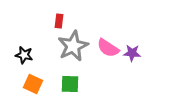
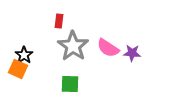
gray star: rotated 12 degrees counterclockwise
black star: rotated 24 degrees clockwise
orange square: moved 15 px left, 15 px up
